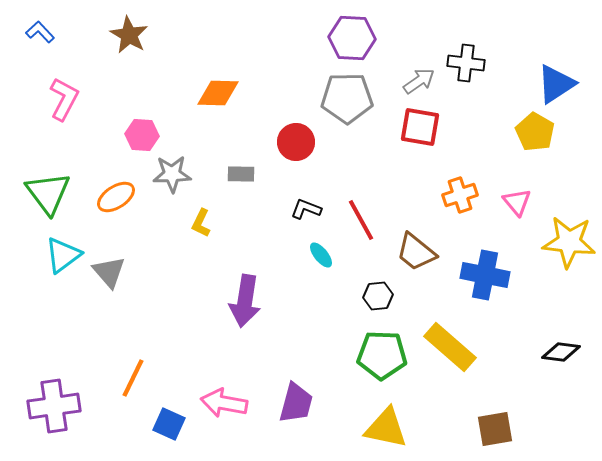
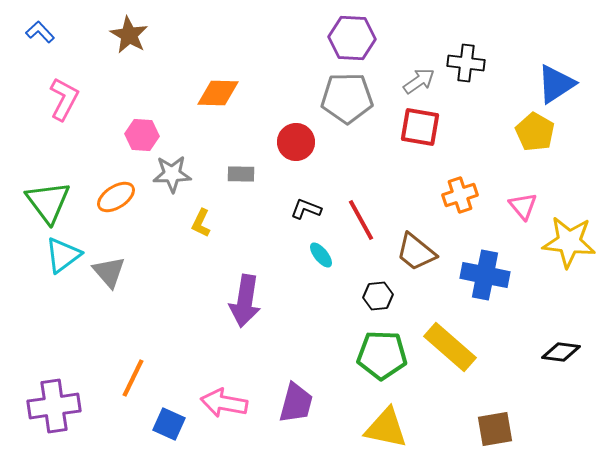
green triangle: moved 9 px down
pink triangle: moved 6 px right, 4 px down
